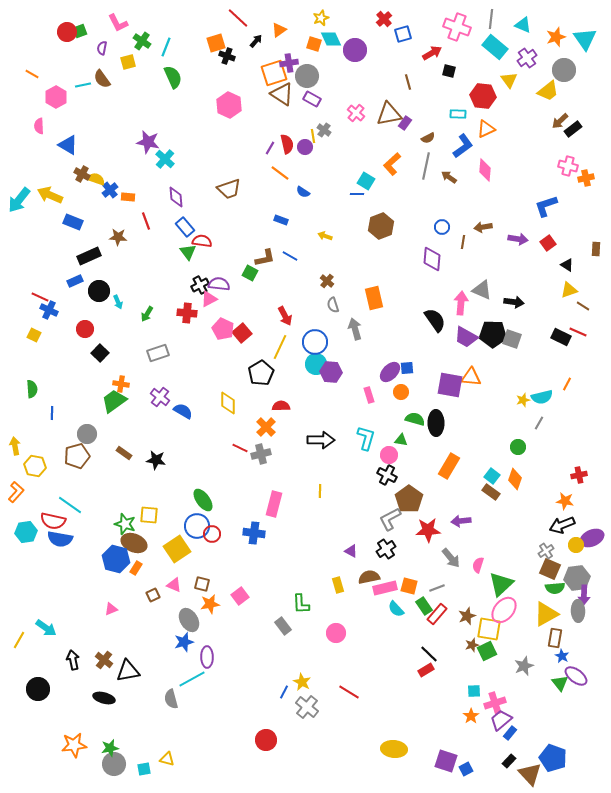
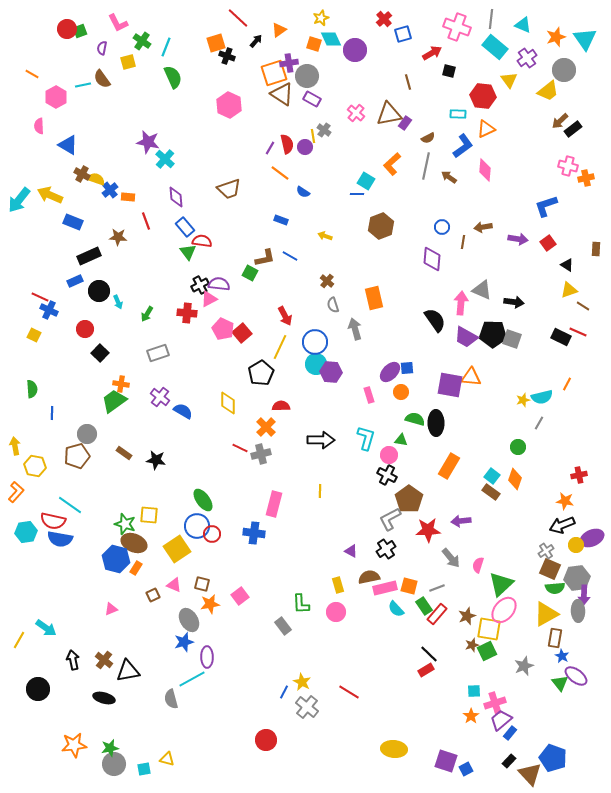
red circle at (67, 32): moved 3 px up
pink circle at (336, 633): moved 21 px up
